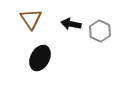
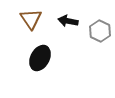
black arrow: moved 3 px left, 3 px up
